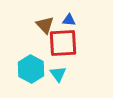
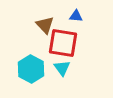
blue triangle: moved 7 px right, 4 px up
red square: rotated 12 degrees clockwise
cyan triangle: moved 4 px right, 6 px up
